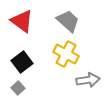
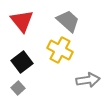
red triangle: rotated 15 degrees clockwise
yellow cross: moved 6 px left, 4 px up
